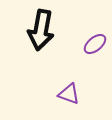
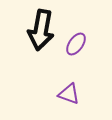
purple ellipse: moved 19 px left; rotated 15 degrees counterclockwise
